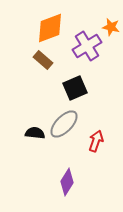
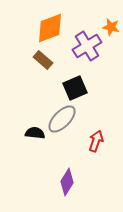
gray ellipse: moved 2 px left, 5 px up
